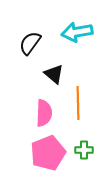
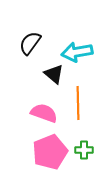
cyan arrow: moved 20 px down
pink semicircle: rotated 72 degrees counterclockwise
pink pentagon: moved 2 px right, 1 px up
